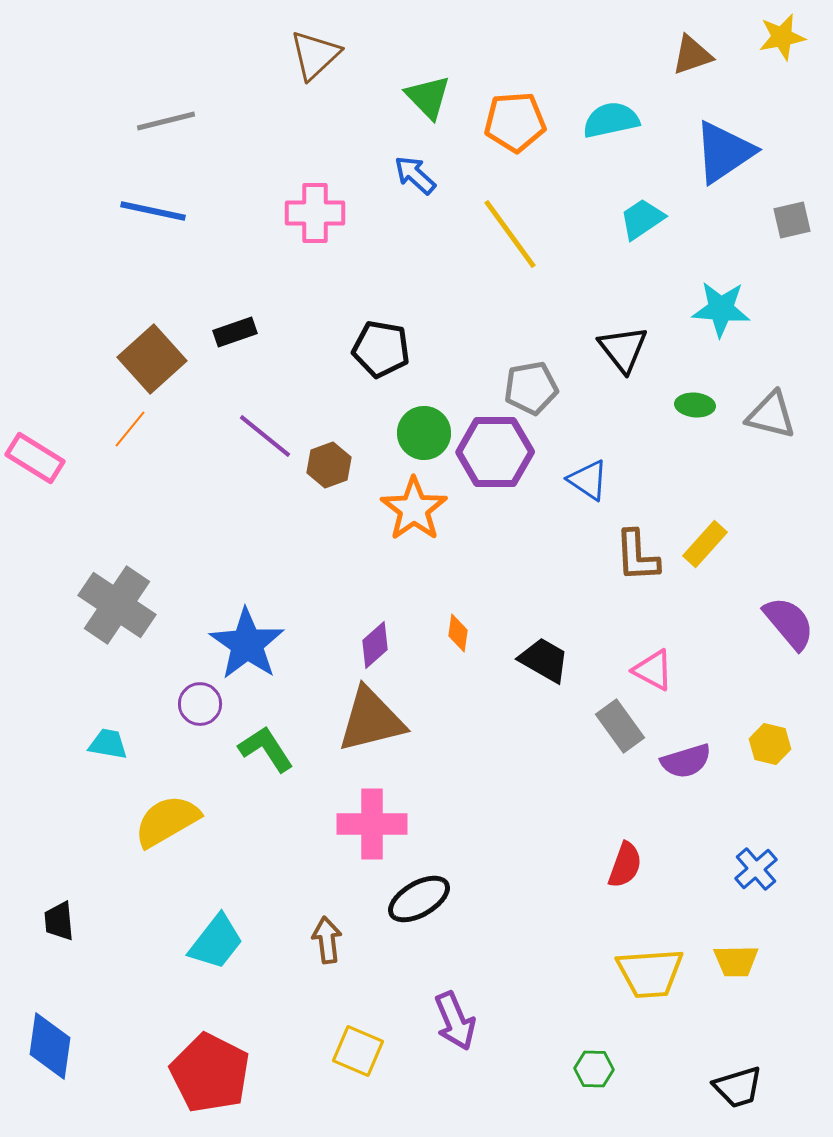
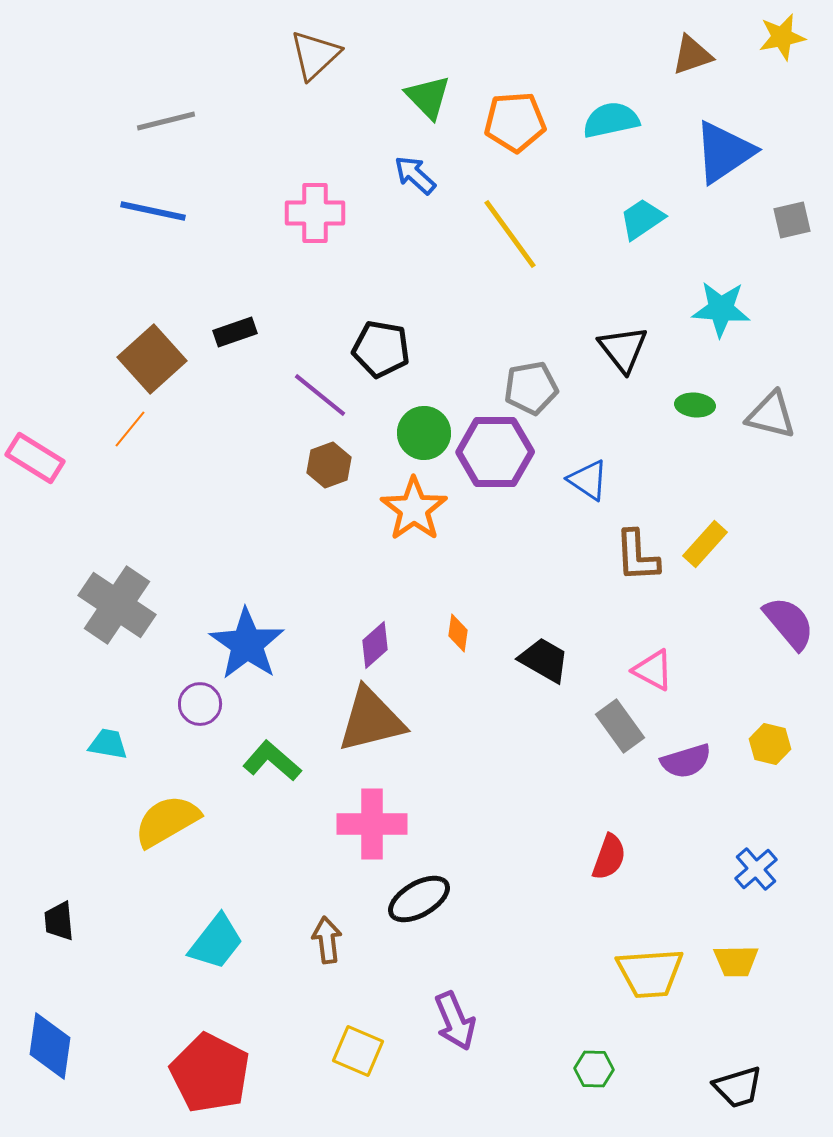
purple line at (265, 436): moved 55 px right, 41 px up
green L-shape at (266, 749): moved 6 px right, 12 px down; rotated 16 degrees counterclockwise
red semicircle at (625, 865): moved 16 px left, 8 px up
